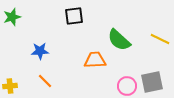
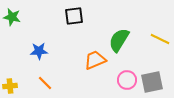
green star: rotated 30 degrees clockwise
green semicircle: rotated 80 degrees clockwise
blue star: moved 1 px left
orange trapezoid: rotated 20 degrees counterclockwise
orange line: moved 2 px down
pink circle: moved 6 px up
